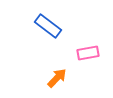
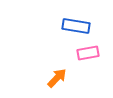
blue rectangle: moved 28 px right; rotated 28 degrees counterclockwise
